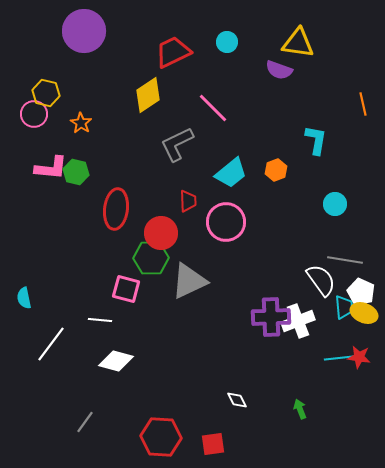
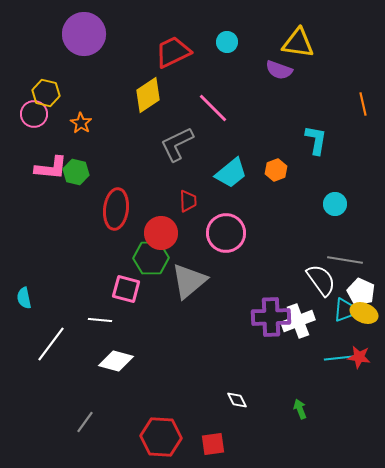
purple circle at (84, 31): moved 3 px down
pink circle at (226, 222): moved 11 px down
gray triangle at (189, 281): rotated 15 degrees counterclockwise
cyan trapezoid at (344, 307): moved 3 px down; rotated 10 degrees clockwise
